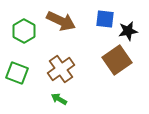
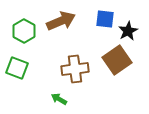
brown arrow: rotated 48 degrees counterclockwise
black star: rotated 18 degrees counterclockwise
brown cross: moved 14 px right; rotated 28 degrees clockwise
green square: moved 5 px up
